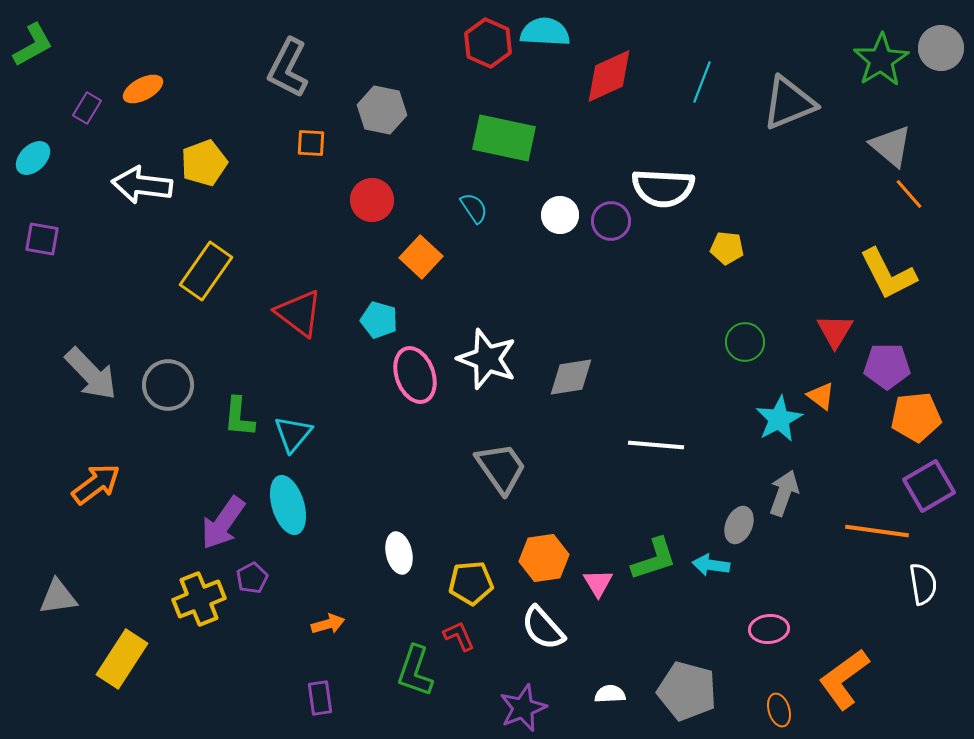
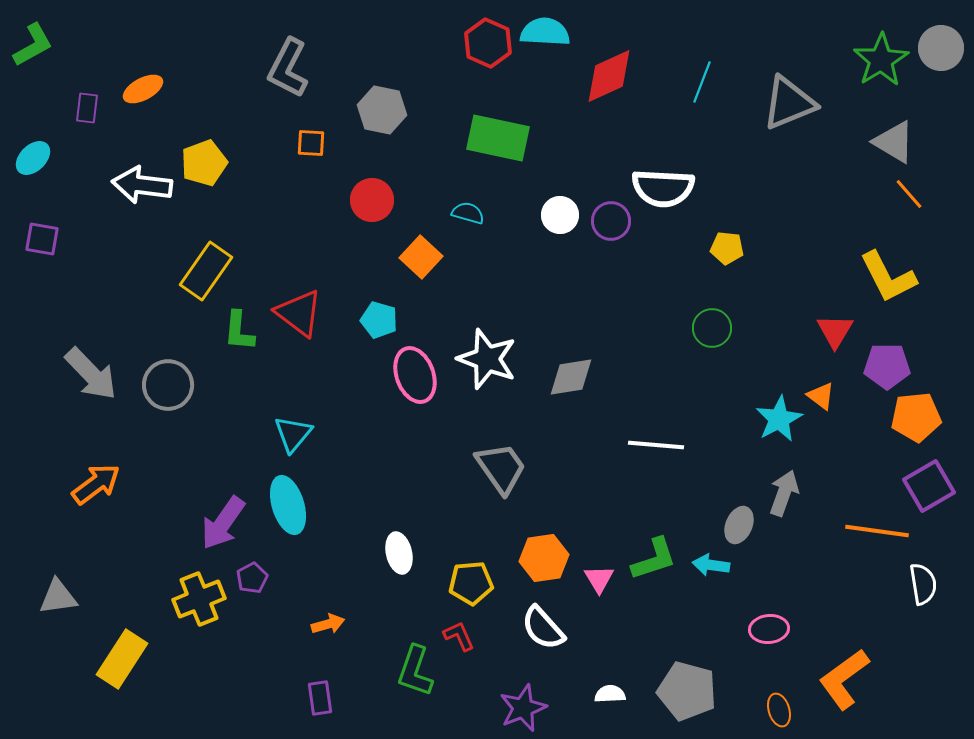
purple rectangle at (87, 108): rotated 24 degrees counterclockwise
green rectangle at (504, 138): moved 6 px left
gray triangle at (891, 146): moved 3 px right, 4 px up; rotated 9 degrees counterclockwise
cyan semicircle at (474, 208): moved 6 px left, 5 px down; rotated 40 degrees counterclockwise
yellow L-shape at (888, 274): moved 3 px down
green circle at (745, 342): moved 33 px left, 14 px up
green L-shape at (239, 417): moved 86 px up
pink triangle at (598, 583): moved 1 px right, 4 px up
